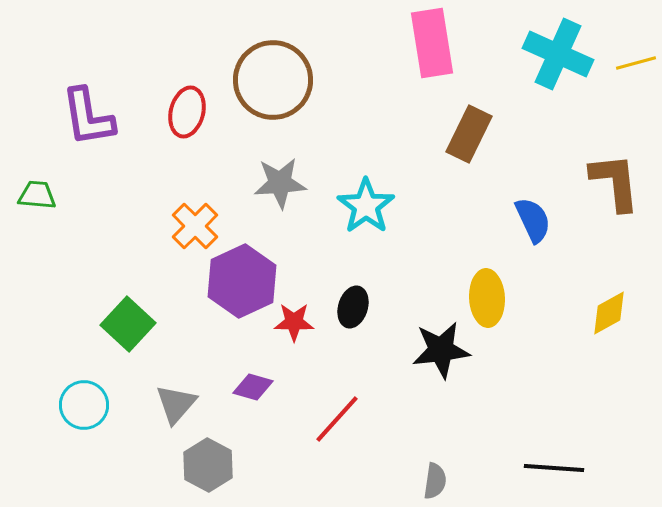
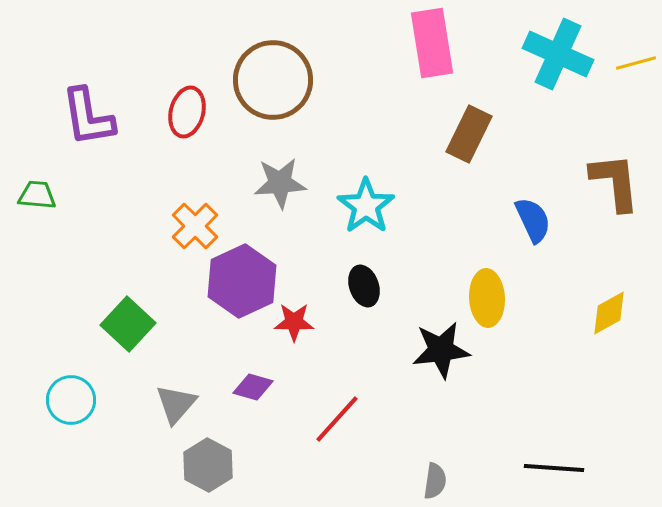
black ellipse: moved 11 px right, 21 px up; rotated 36 degrees counterclockwise
cyan circle: moved 13 px left, 5 px up
